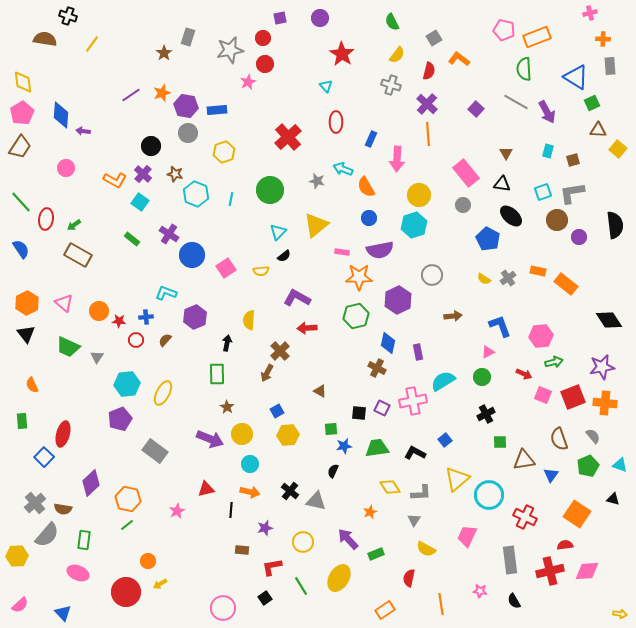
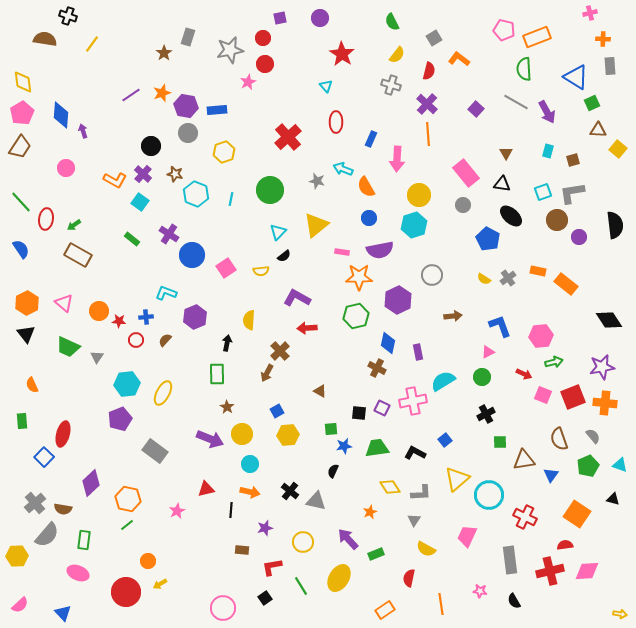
purple arrow at (83, 131): rotated 64 degrees clockwise
